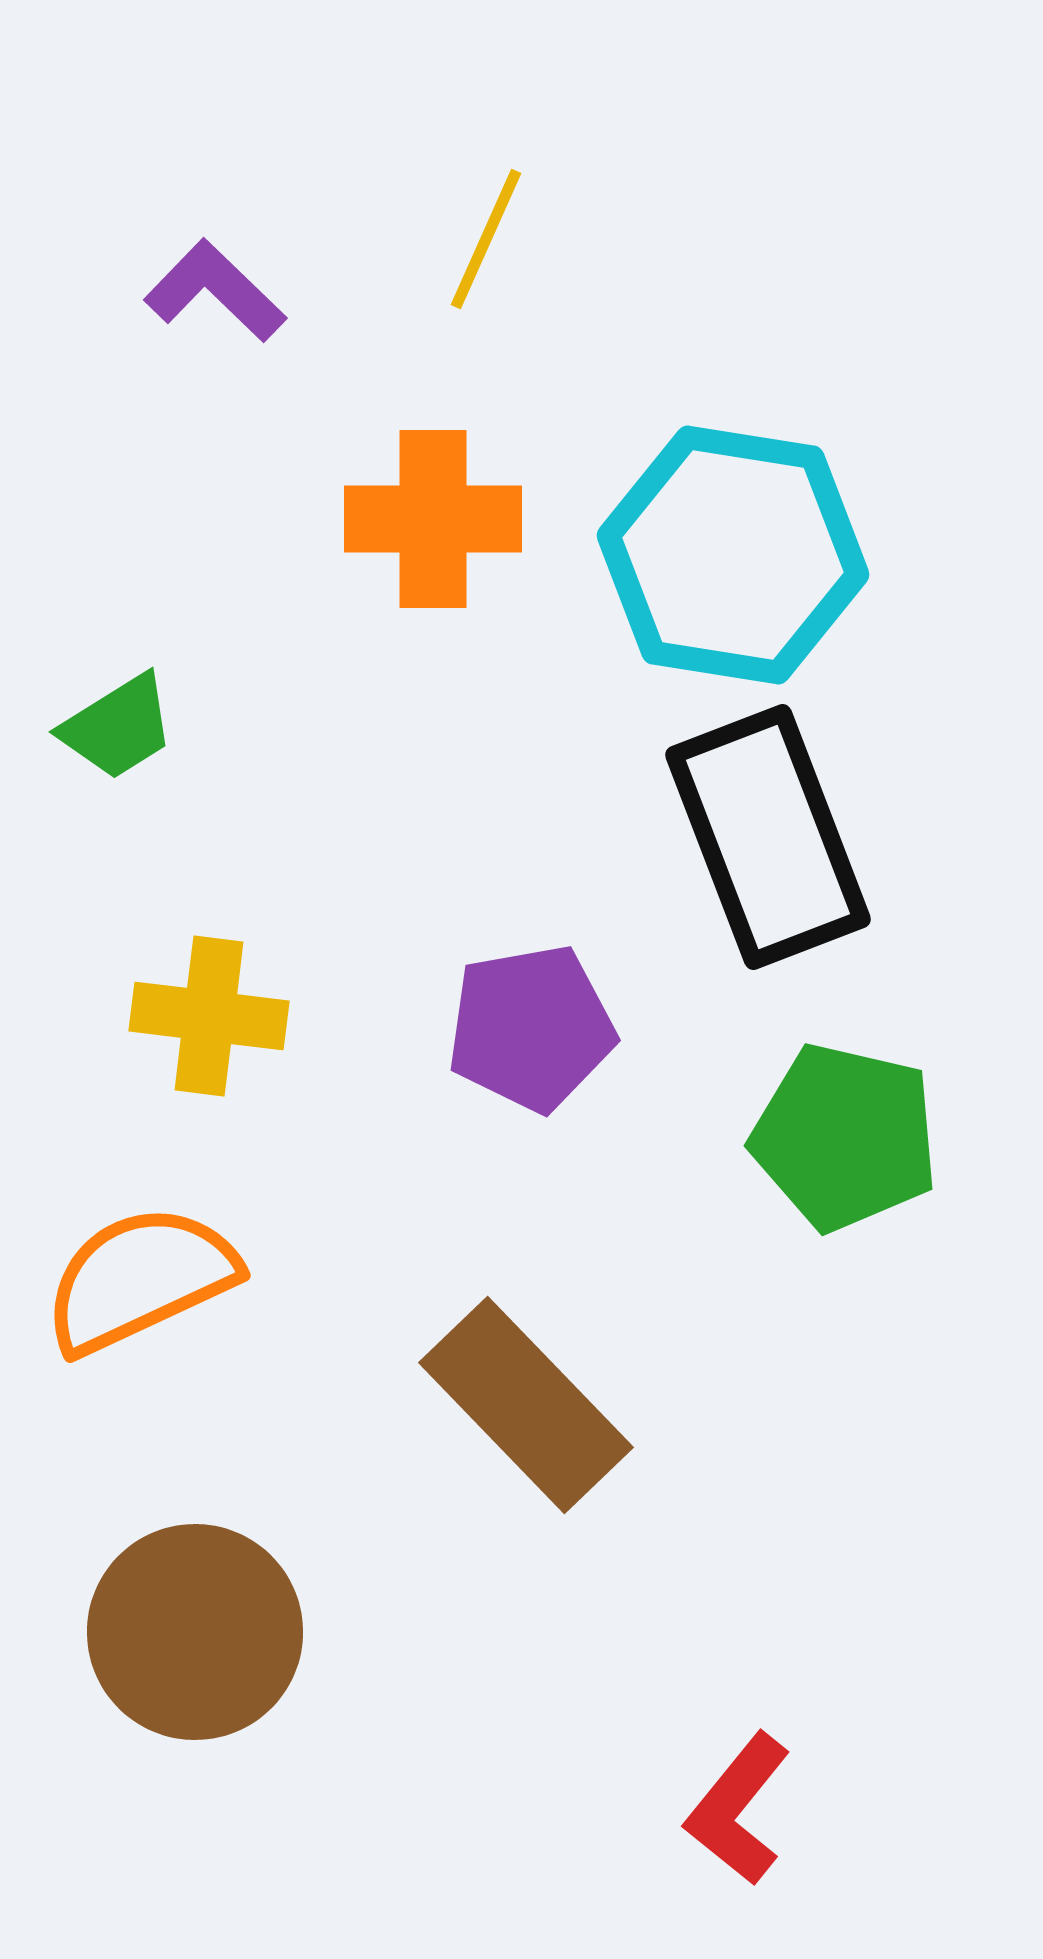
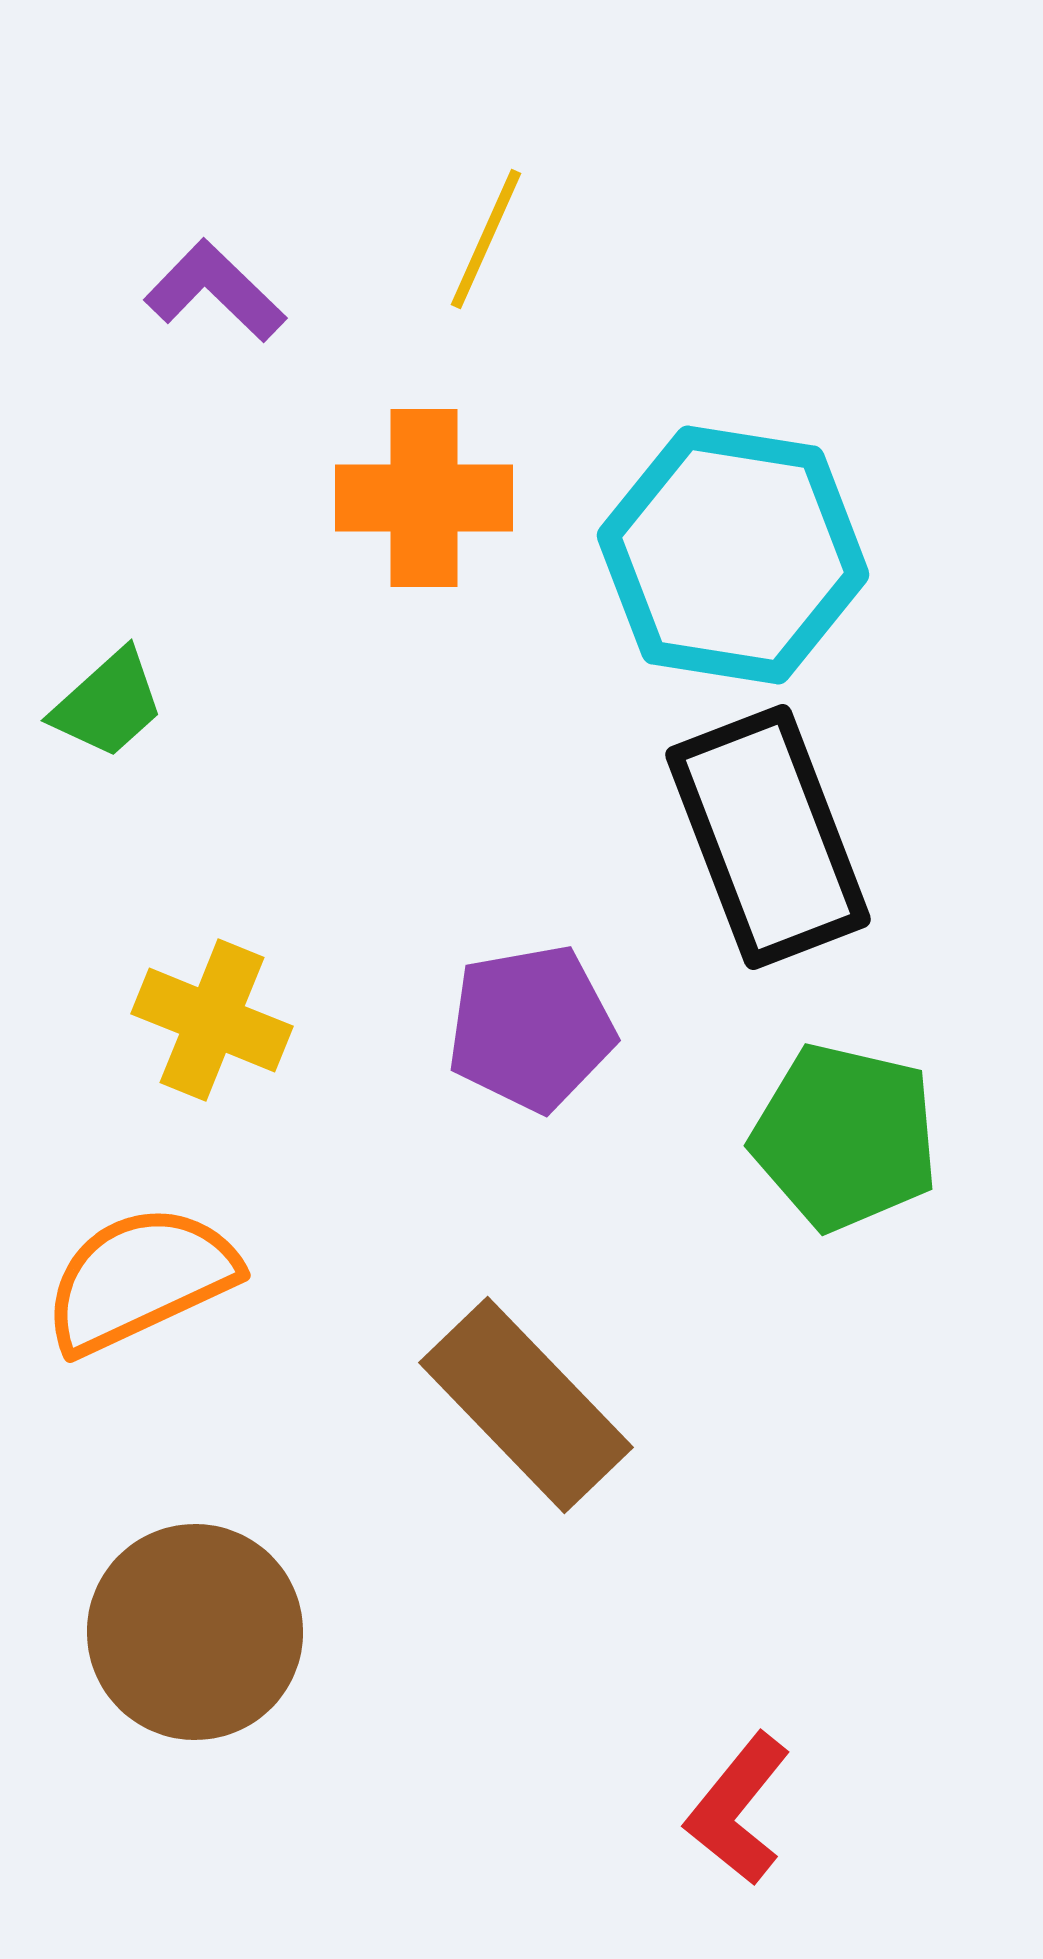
orange cross: moved 9 px left, 21 px up
green trapezoid: moved 10 px left, 23 px up; rotated 10 degrees counterclockwise
yellow cross: moved 3 px right, 4 px down; rotated 15 degrees clockwise
